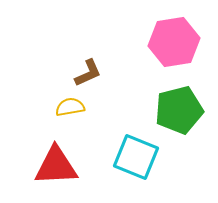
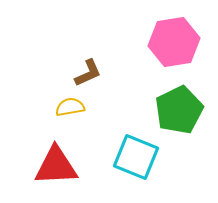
green pentagon: rotated 12 degrees counterclockwise
